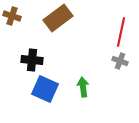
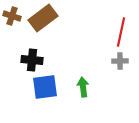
brown rectangle: moved 15 px left
gray cross: rotated 21 degrees counterclockwise
blue square: moved 2 px up; rotated 32 degrees counterclockwise
